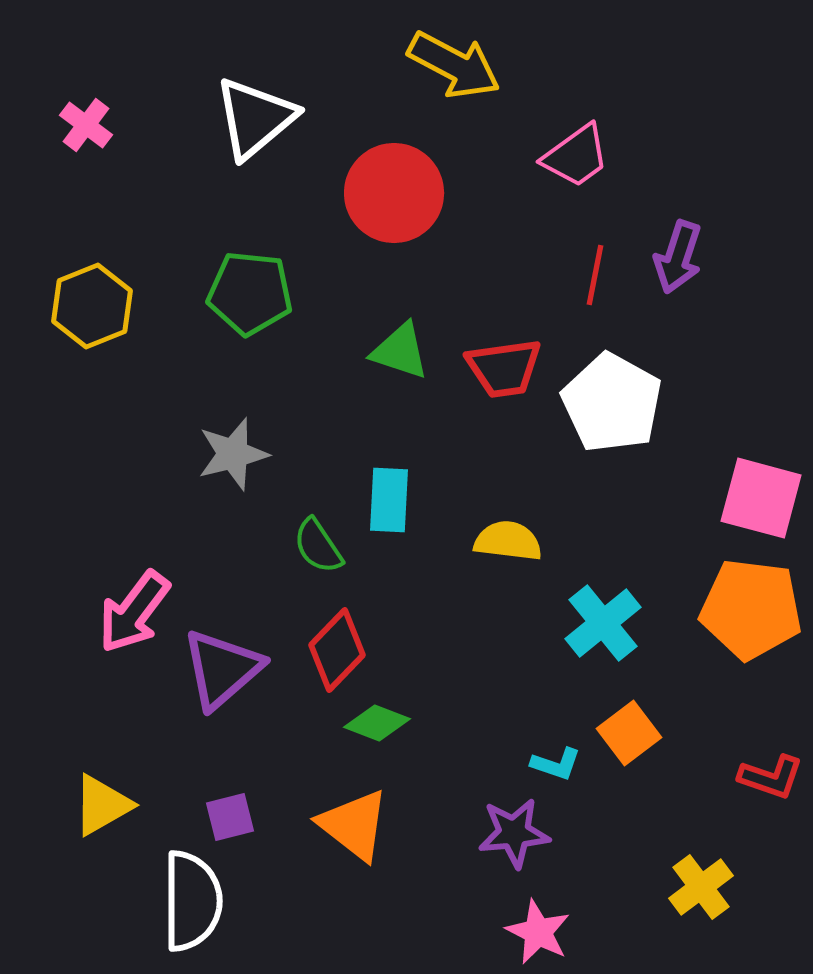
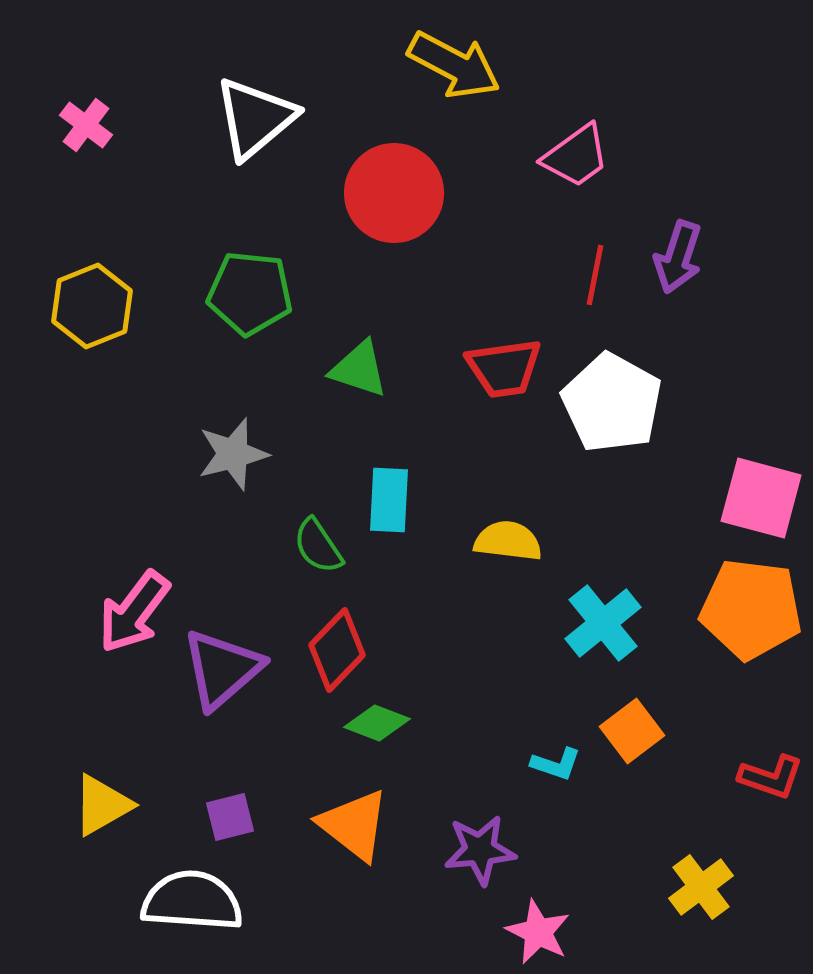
green triangle: moved 41 px left, 18 px down
orange square: moved 3 px right, 2 px up
purple star: moved 34 px left, 17 px down
white semicircle: rotated 86 degrees counterclockwise
